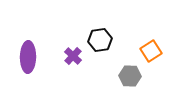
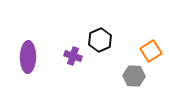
black hexagon: rotated 15 degrees counterclockwise
purple cross: rotated 24 degrees counterclockwise
gray hexagon: moved 4 px right
